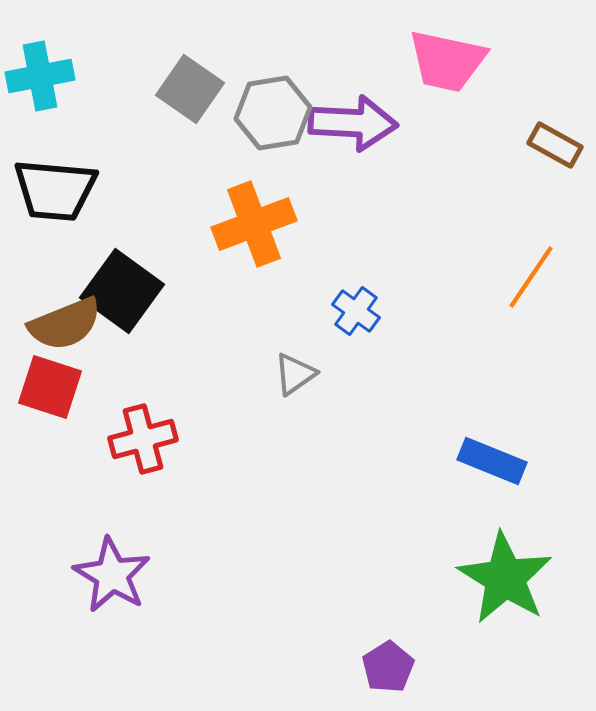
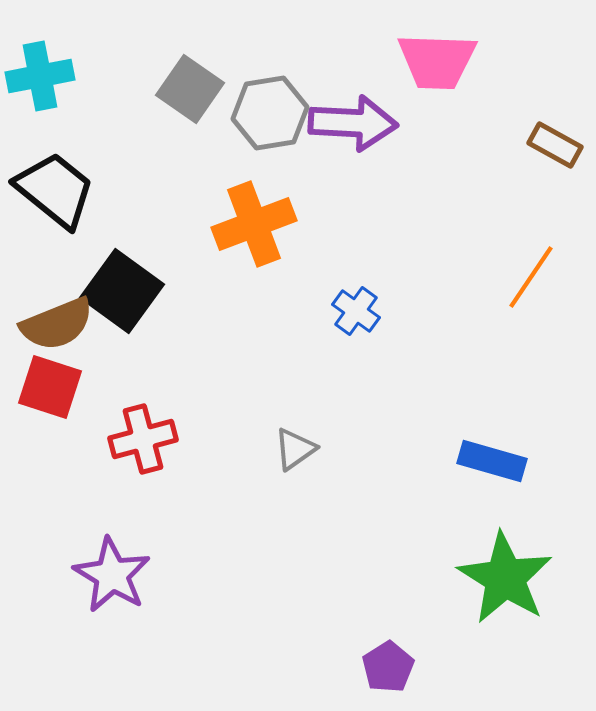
pink trapezoid: moved 10 px left; rotated 10 degrees counterclockwise
gray hexagon: moved 3 px left
black trapezoid: rotated 146 degrees counterclockwise
brown semicircle: moved 8 px left
gray triangle: moved 75 px down
blue rectangle: rotated 6 degrees counterclockwise
